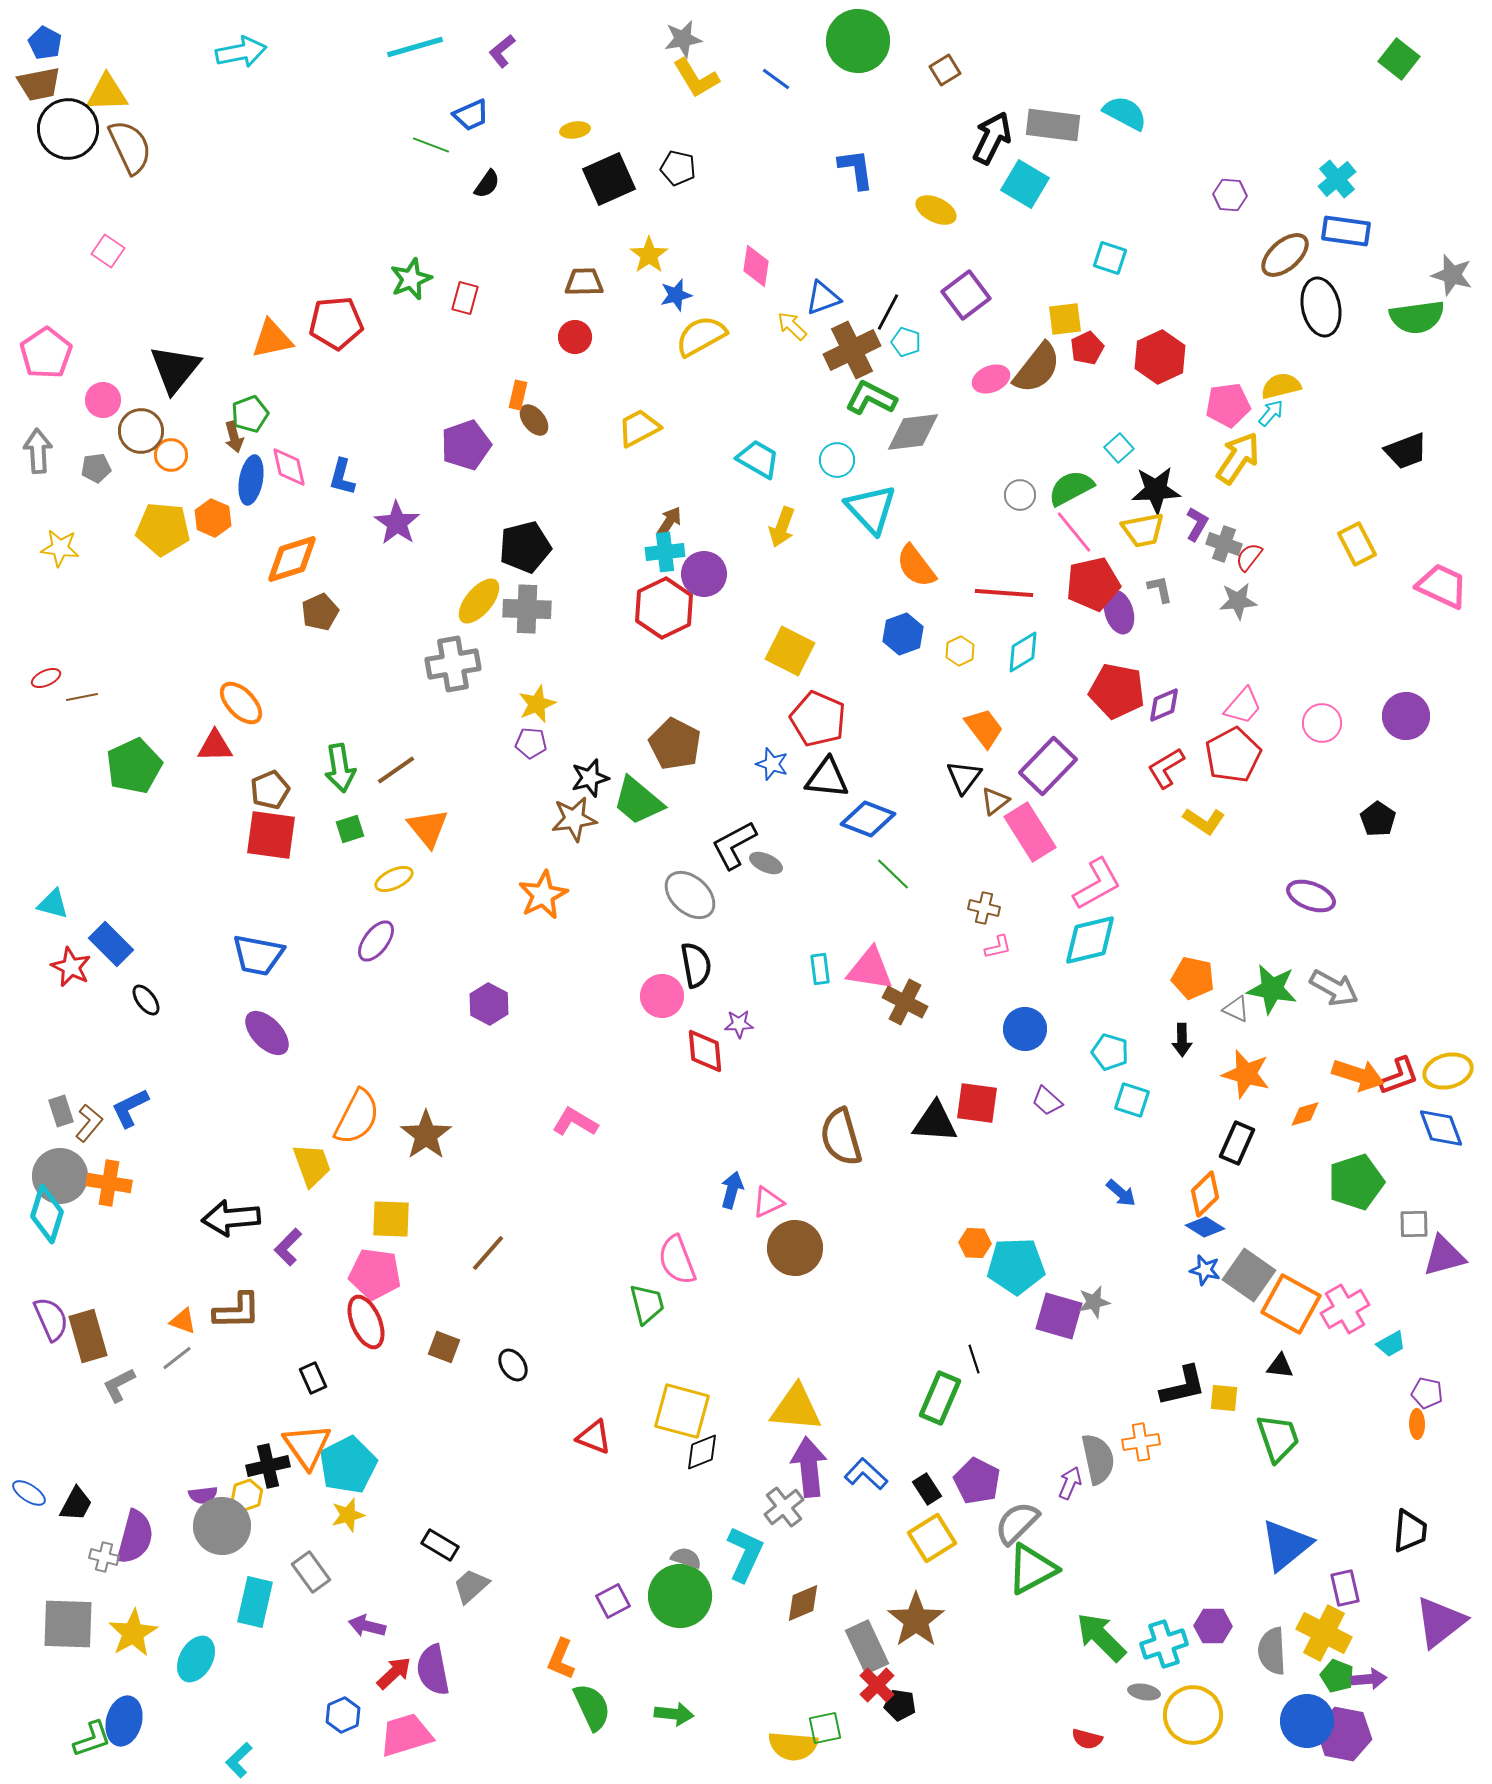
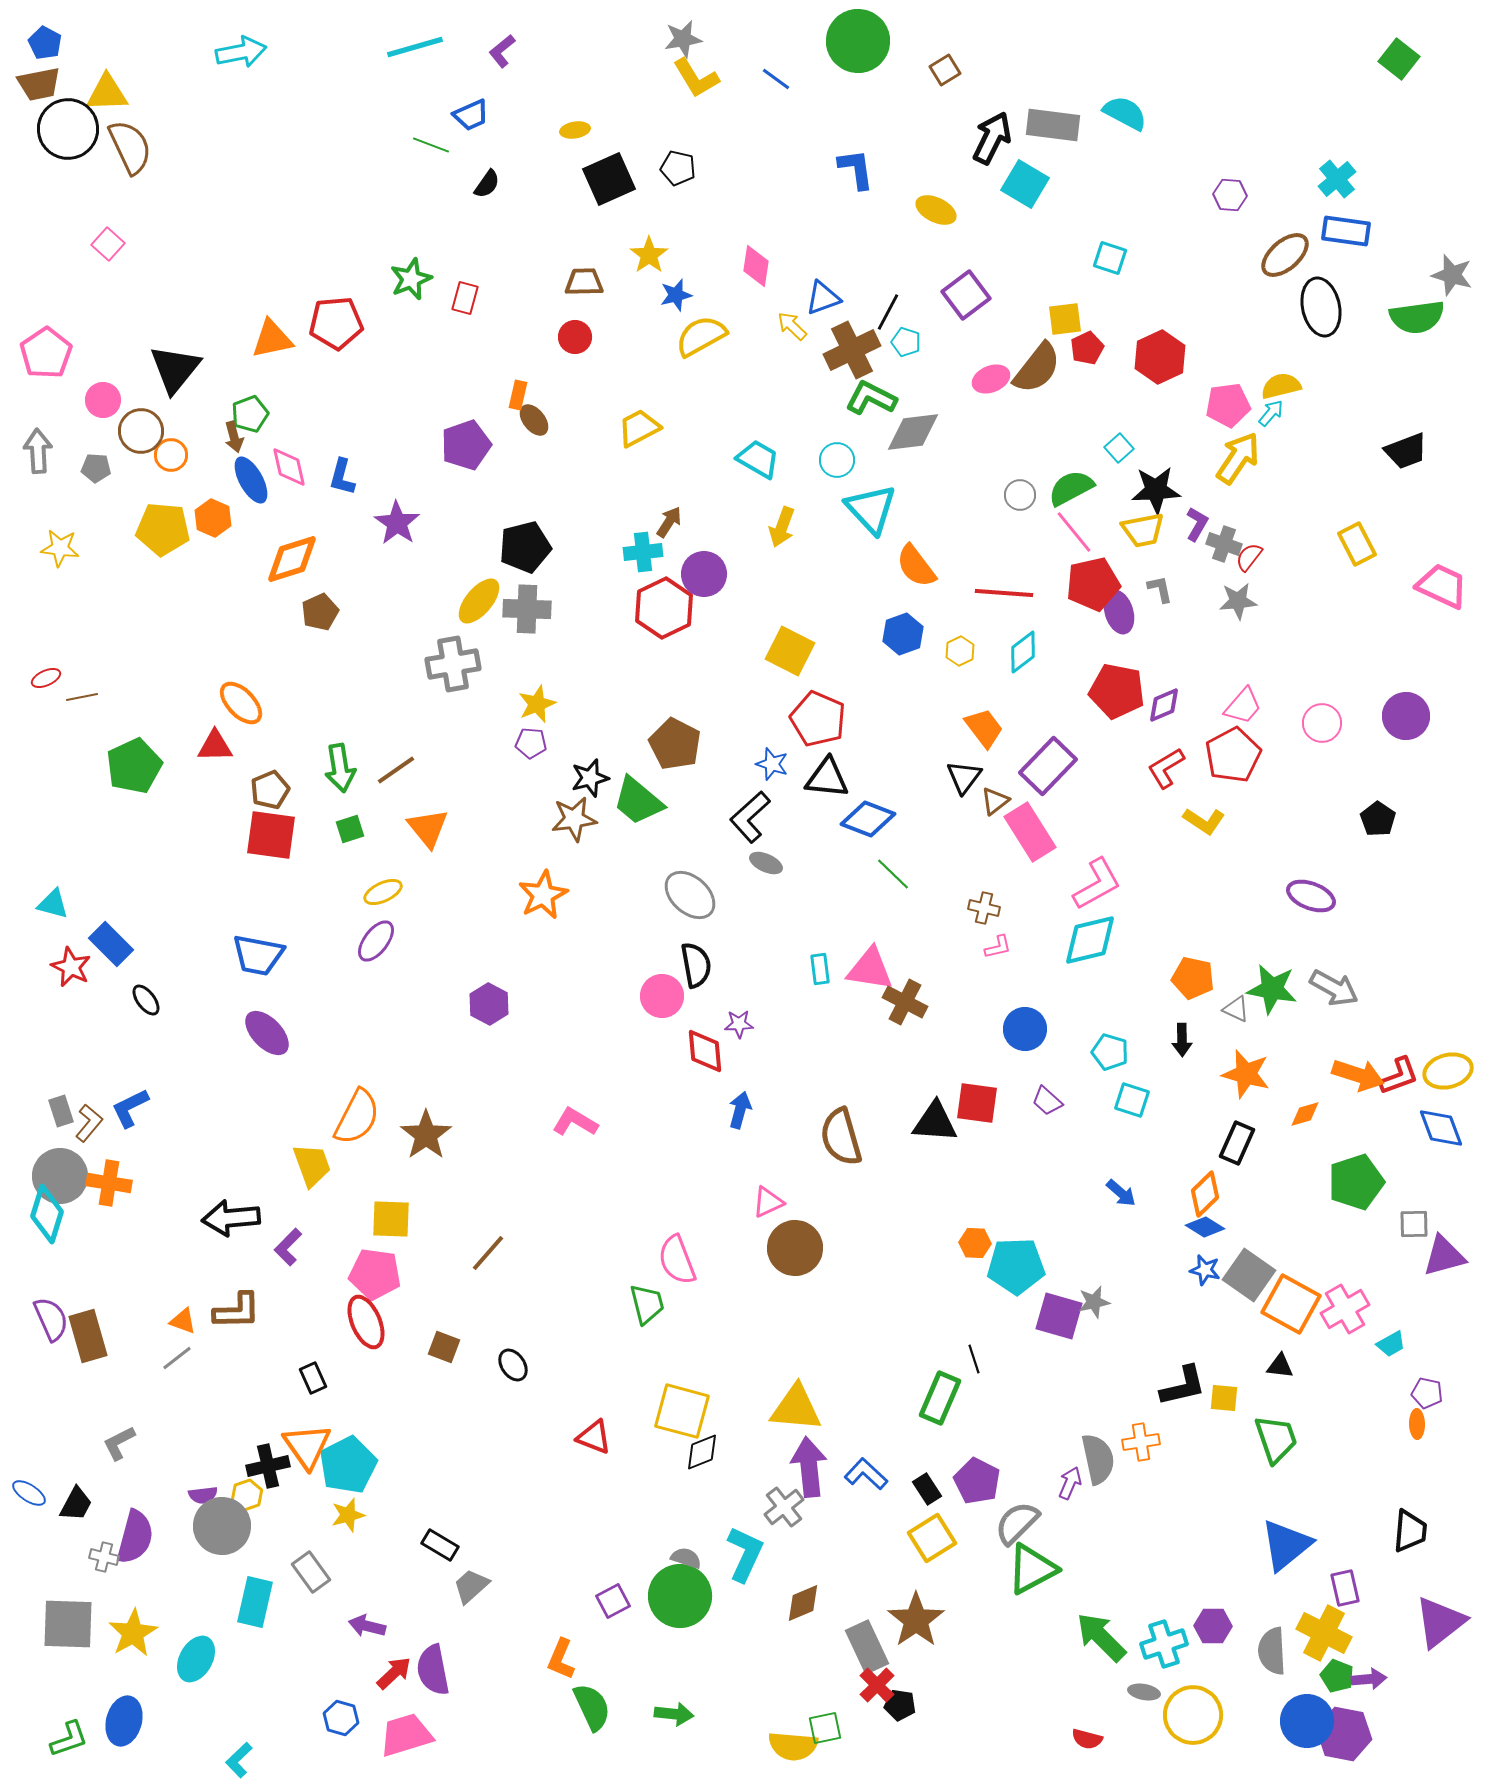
pink square at (108, 251): moved 7 px up; rotated 8 degrees clockwise
gray pentagon at (96, 468): rotated 12 degrees clockwise
blue ellipse at (251, 480): rotated 39 degrees counterclockwise
cyan cross at (665, 552): moved 22 px left
cyan diamond at (1023, 652): rotated 6 degrees counterclockwise
black L-shape at (734, 845): moved 16 px right, 28 px up; rotated 14 degrees counterclockwise
yellow ellipse at (394, 879): moved 11 px left, 13 px down
blue arrow at (732, 1190): moved 8 px right, 80 px up
gray L-shape at (119, 1385): moved 58 px down
green trapezoid at (1278, 1438): moved 2 px left, 1 px down
blue hexagon at (343, 1715): moved 2 px left, 3 px down; rotated 20 degrees counterclockwise
green L-shape at (92, 1739): moved 23 px left
